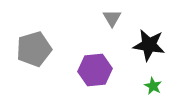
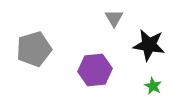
gray triangle: moved 2 px right
